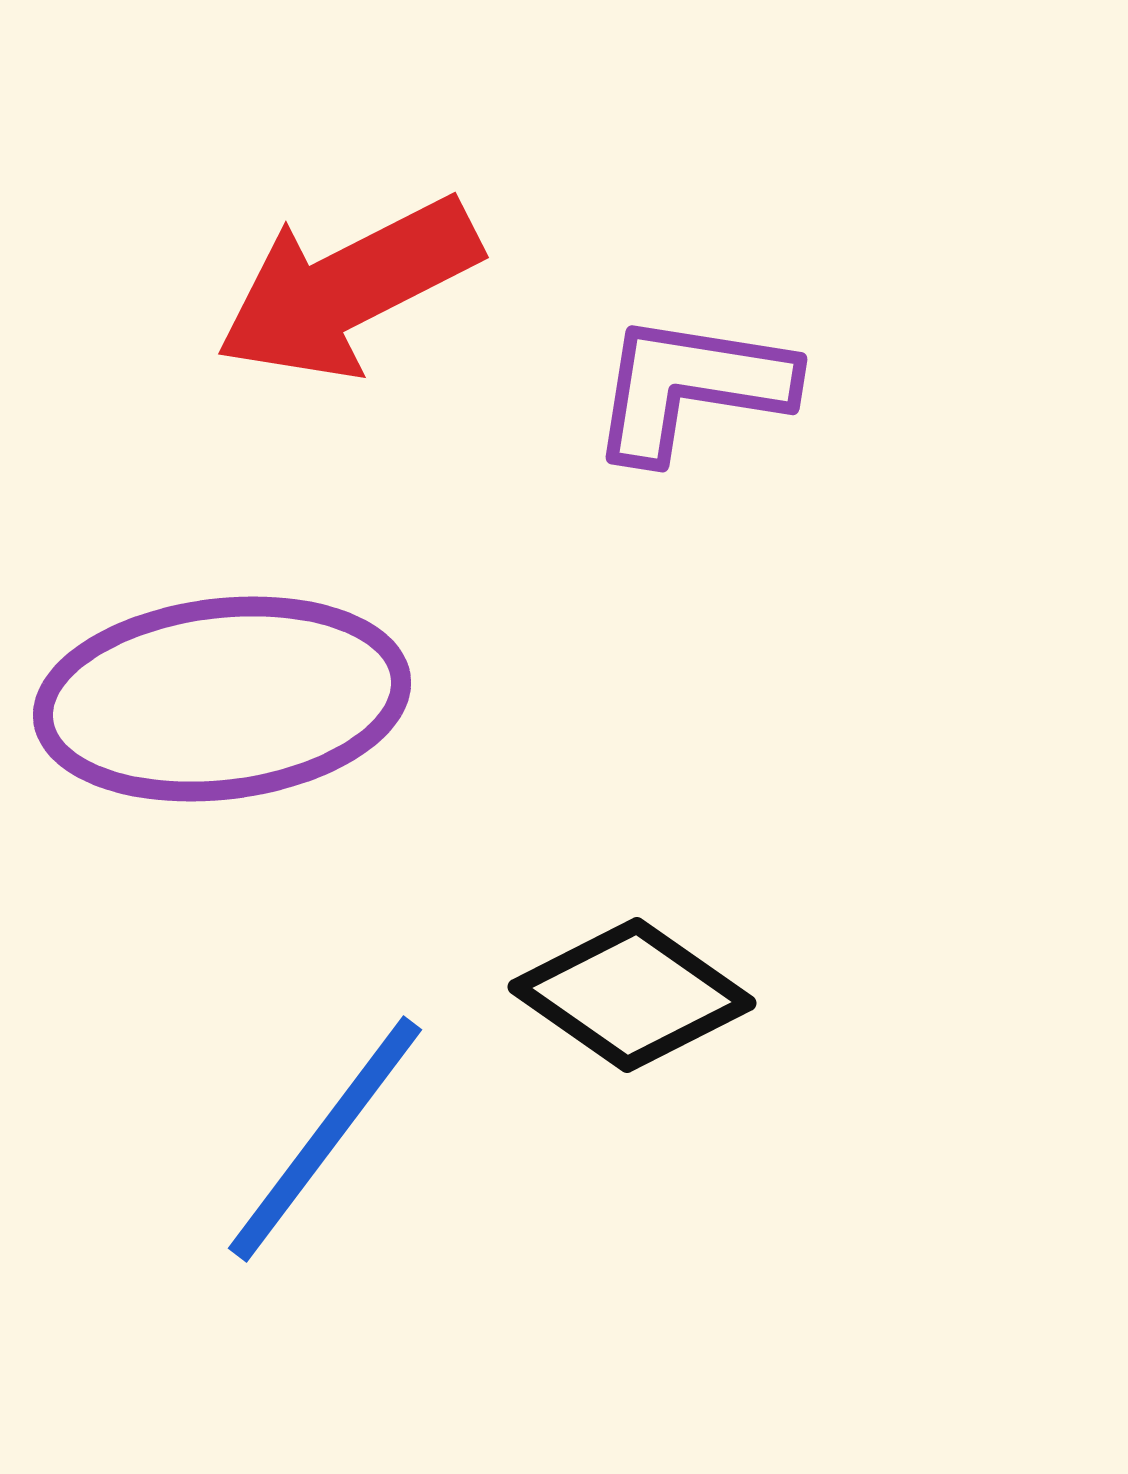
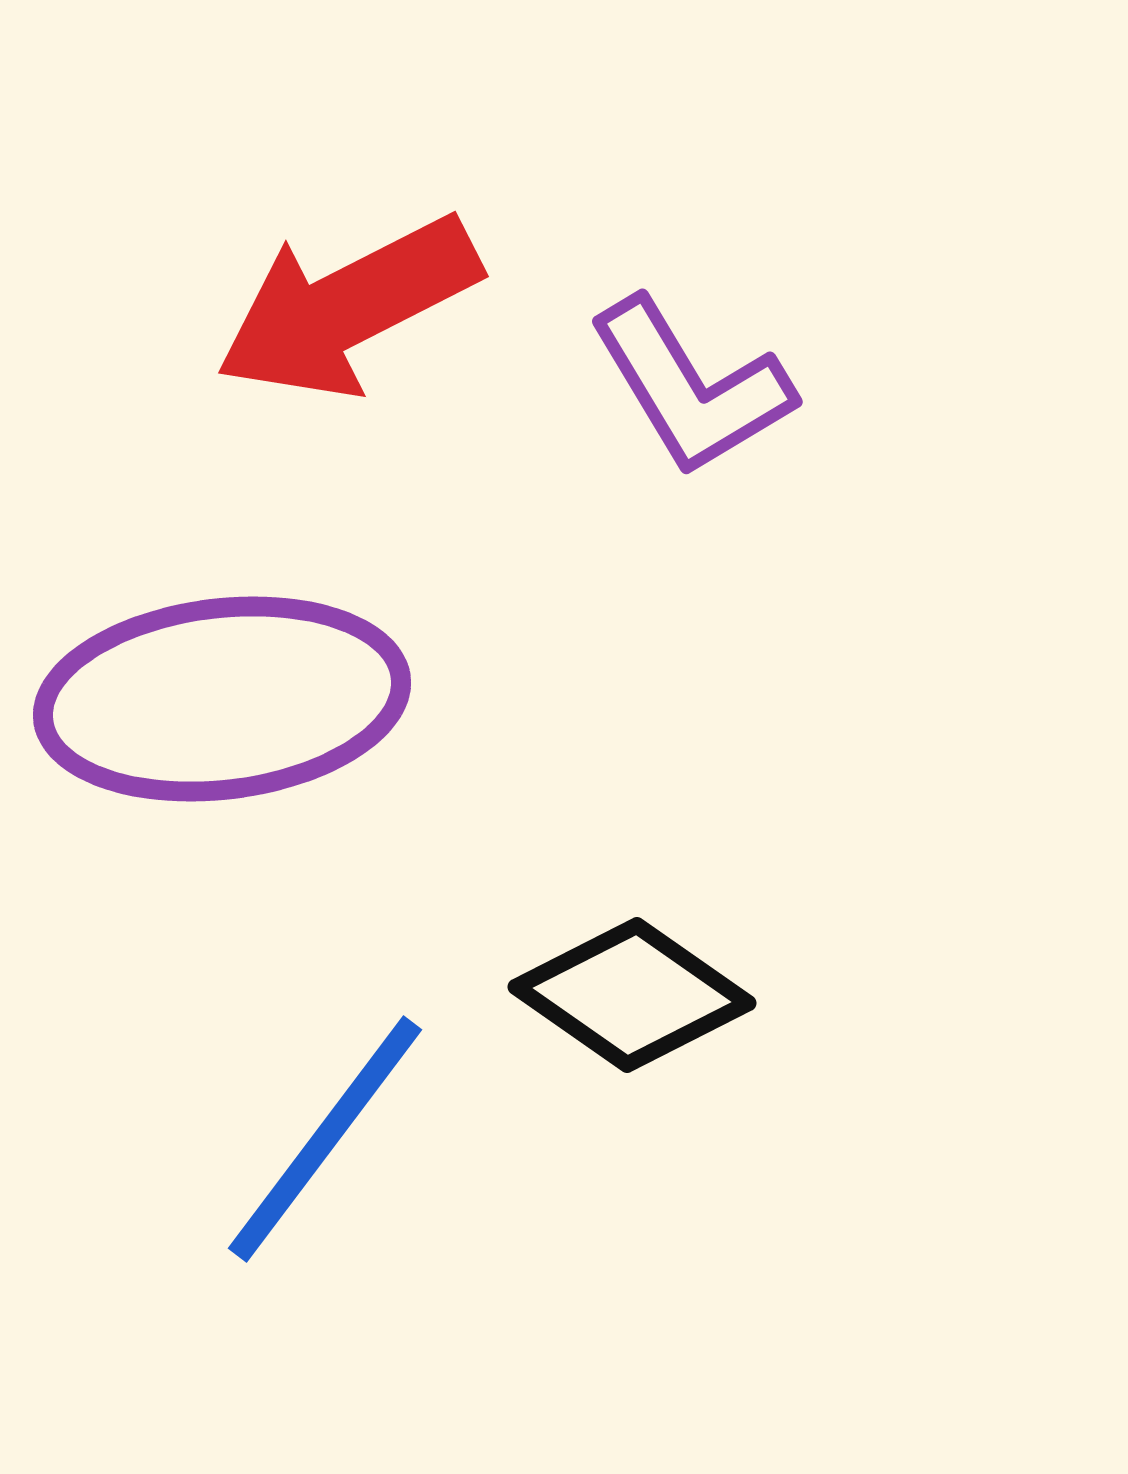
red arrow: moved 19 px down
purple L-shape: rotated 130 degrees counterclockwise
